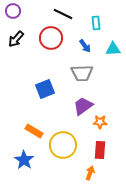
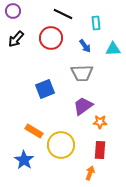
yellow circle: moved 2 px left
